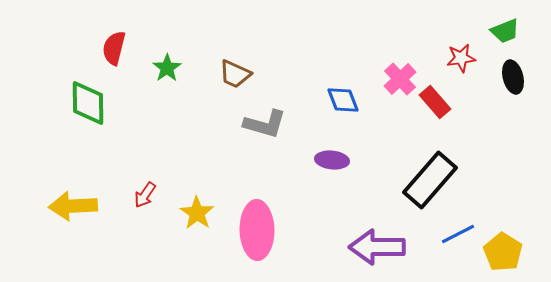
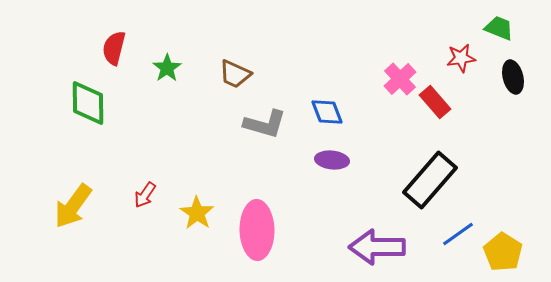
green trapezoid: moved 6 px left, 3 px up; rotated 136 degrees counterclockwise
blue diamond: moved 16 px left, 12 px down
yellow arrow: rotated 51 degrees counterclockwise
blue line: rotated 8 degrees counterclockwise
